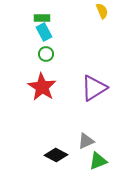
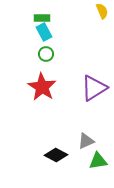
green triangle: rotated 12 degrees clockwise
